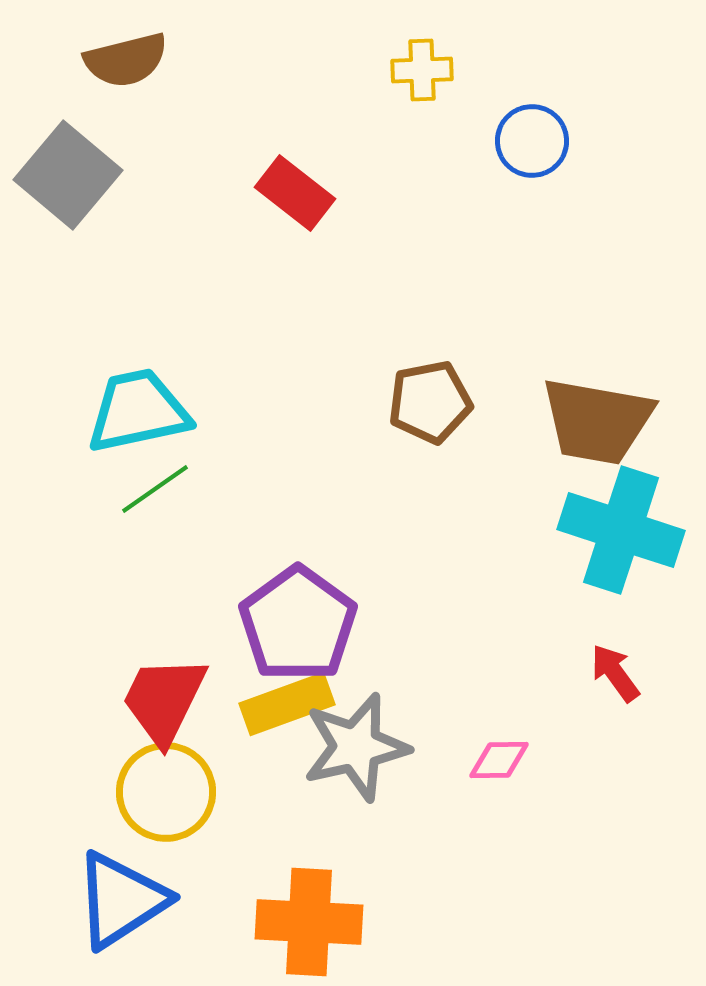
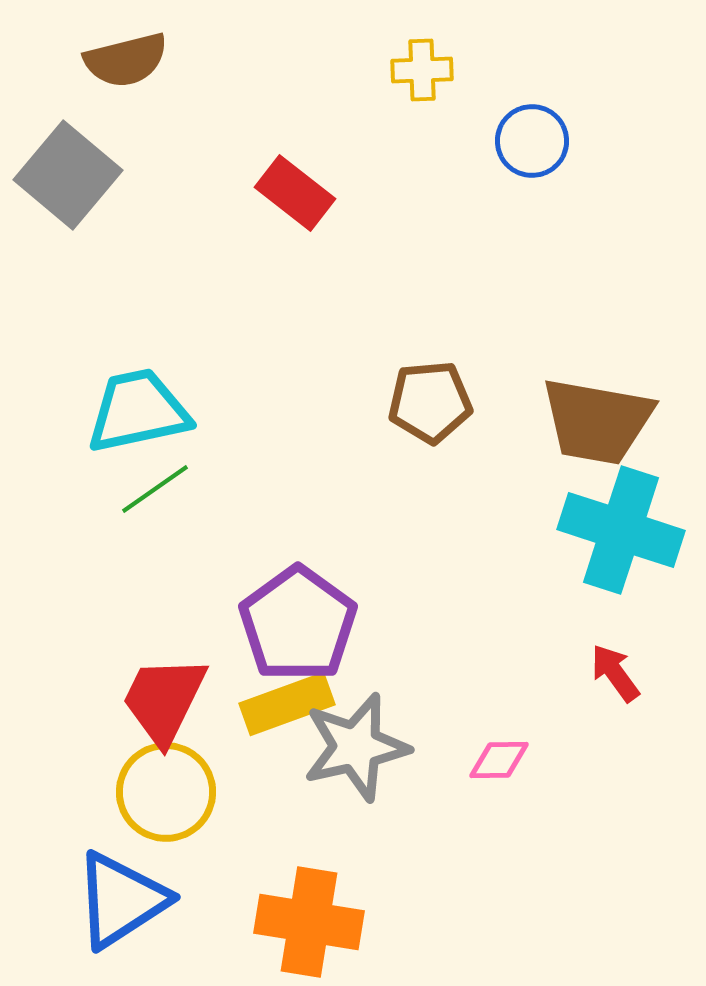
brown pentagon: rotated 6 degrees clockwise
orange cross: rotated 6 degrees clockwise
